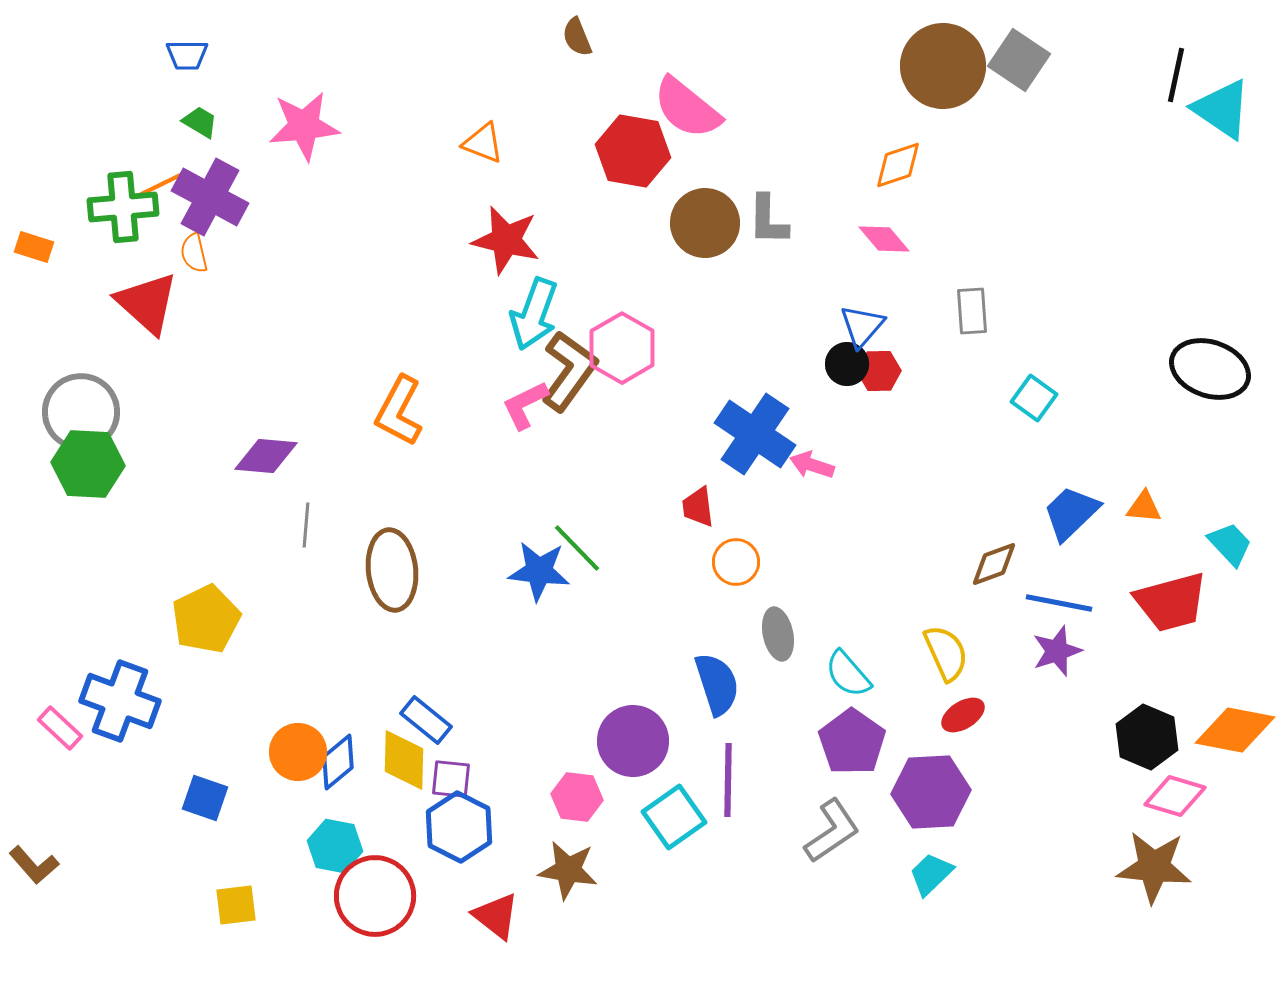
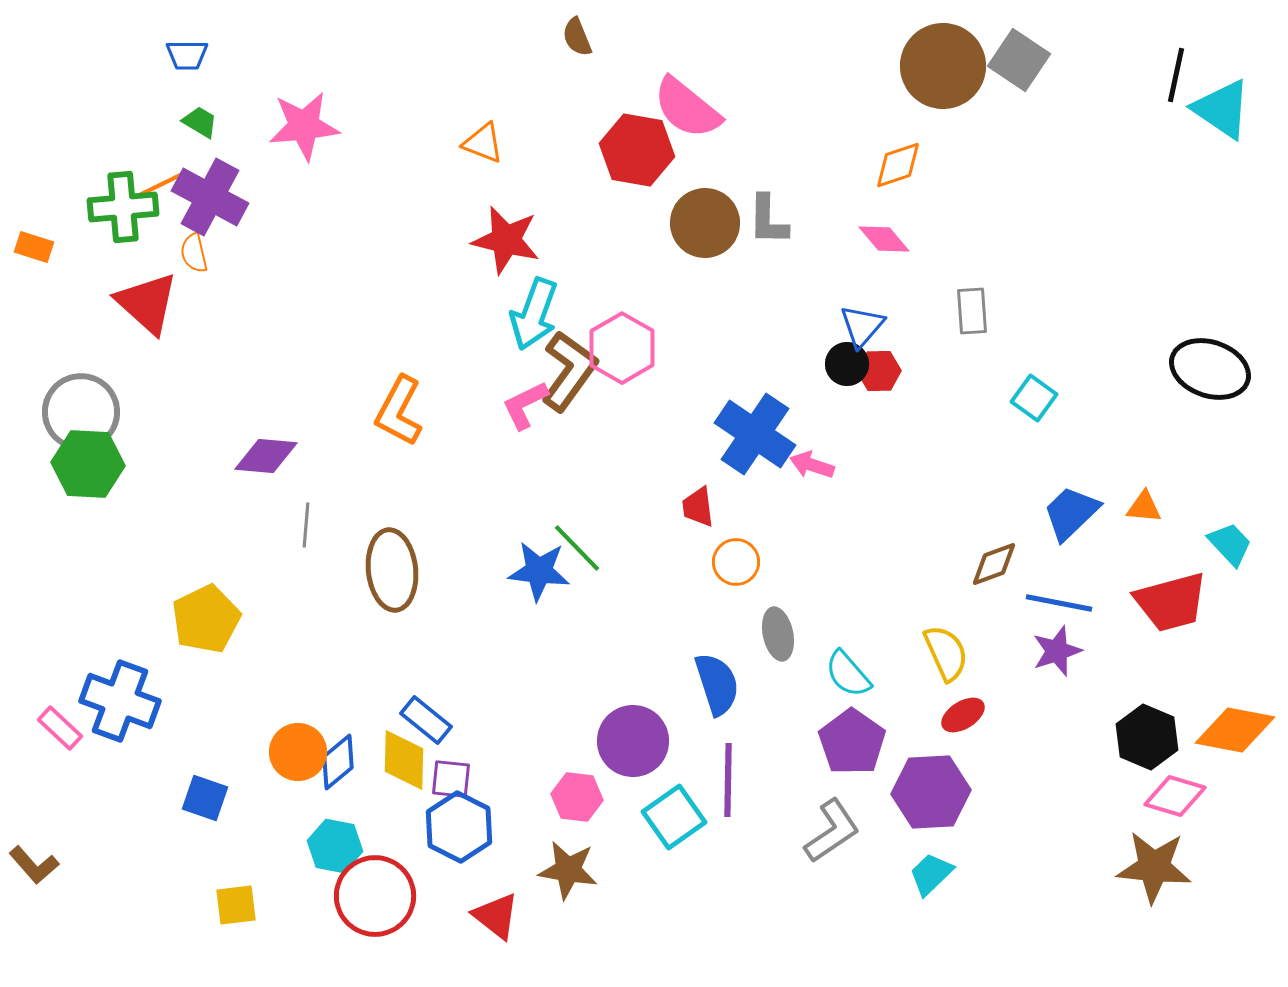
red hexagon at (633, 151): moved 4 px right, 1 px up
